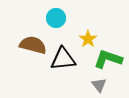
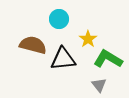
cyan circle: moved 3 px right, 1 px down
green L-shape: rotated 12 degrees clockwise
